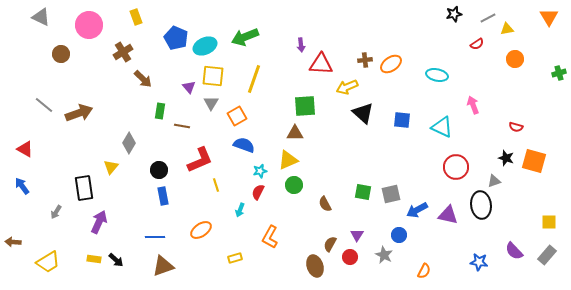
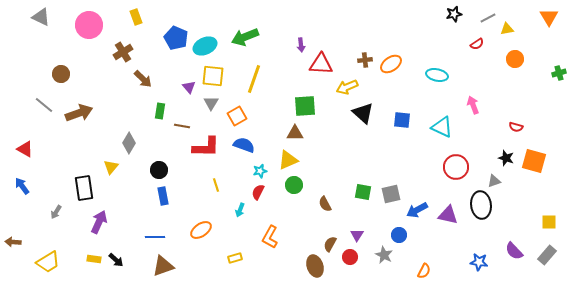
brown circle at (61, 54): moved 20 px down
red L-shape at (200, 160): moved 6 px right, 13 px up; rotated 24 degrees clockwise
